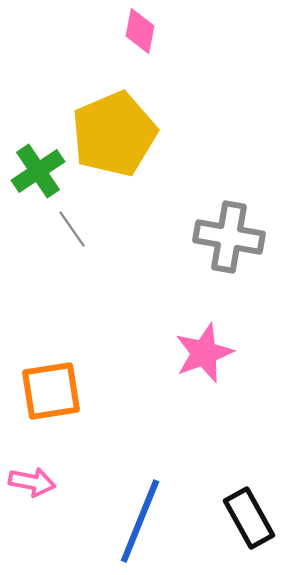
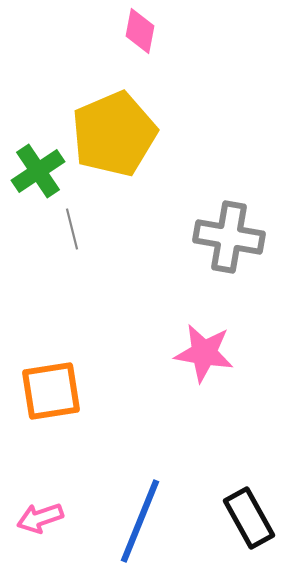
gray line: rotated 21 degrees clockwise
pink star: rotated 30 degrees clockwise
pink arrow: moved 8 px right, 36 px down; rotated 150 degrees clockwise
